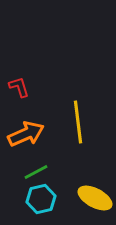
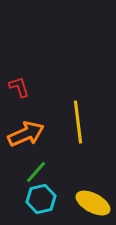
green line: rotated 20 degrees counterclockwise
yellow ellipse: moved 2 px left, 5 px down
